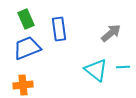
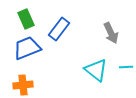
blue rectangle: rotated 45 degrees clockwise
gray arrow: rotated 105 degrees clockwise
cyan line: moved 3 px right
